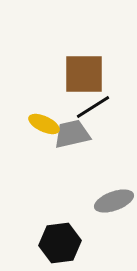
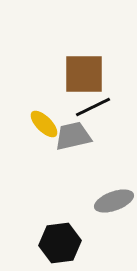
black line: rotated 6 degrees clockwise
yellow ellipse: rotated 20 degrees clockwise
gray trapezoid: moved 1 px right, 2 px down
